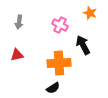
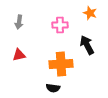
pink cross: rotated 28 degrees counterclockwise
black arrow: moved 4 px right
red triangle: moved 2 px right
orange cross: moved 2 px right, 1 px down
black semicircle: rotated 40 degrees clockwise
